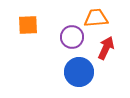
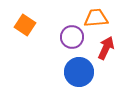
orange square: moved 3 px left; rotated 35 degrees clockwise
